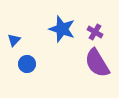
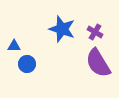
blue triangle: moved 6 px down; rotated 48 degrees clockwise
purple semicircle: moved 1 px right
